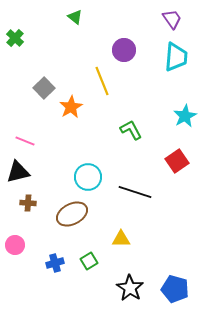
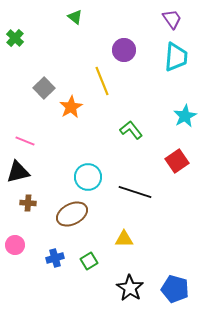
green L-shape: rotated 10 degrees counterclockwise
yellow triangle: moved 3 px right
blue cross: moved 5 px up
